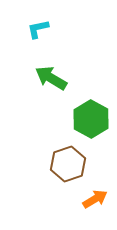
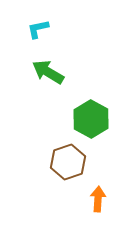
green arrow: moved 3 px left, 6 px up
brown hexagon: moved 2 px up
orange arrow: moved 3 px right; rotated 55 degrees counterclockwise
